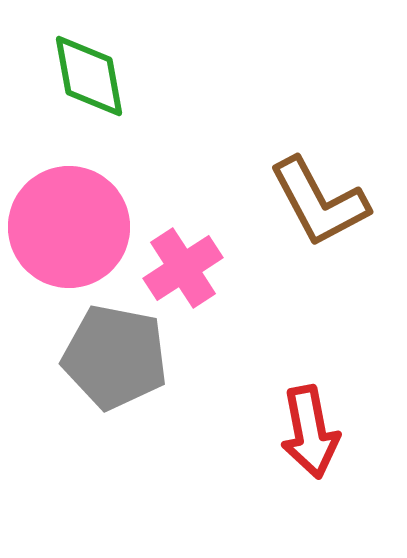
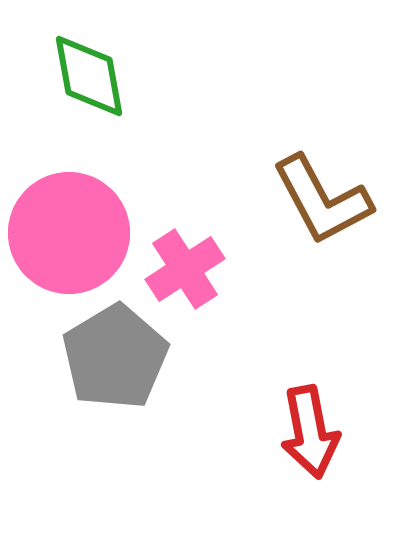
brown L-shape: moved 3 px right, 2 px up
pink circle: moved 6 px down
pink cross: moved 2 px right, 1 px down
gray pentagon: rotated 30 degrees clockwise
